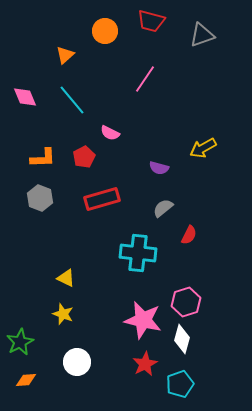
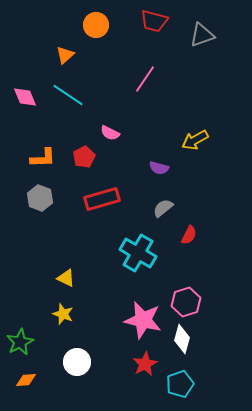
red trapezoid: moved 3 px right
orange circle: moved 9 px left, 6 px up
cyan line: moved 4 px left, 5 px up; rotated 16 degrees counterclockwise
yellow arrow: moved 8 px left, 8 px up
cyan cross: rotated 24 degrees clockwise
